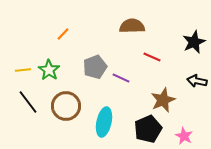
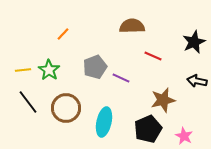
red line: moved 1 px right, 1 px up
brown star: rotated 10 degrees clockwise
brown circle: moved 2 px down
